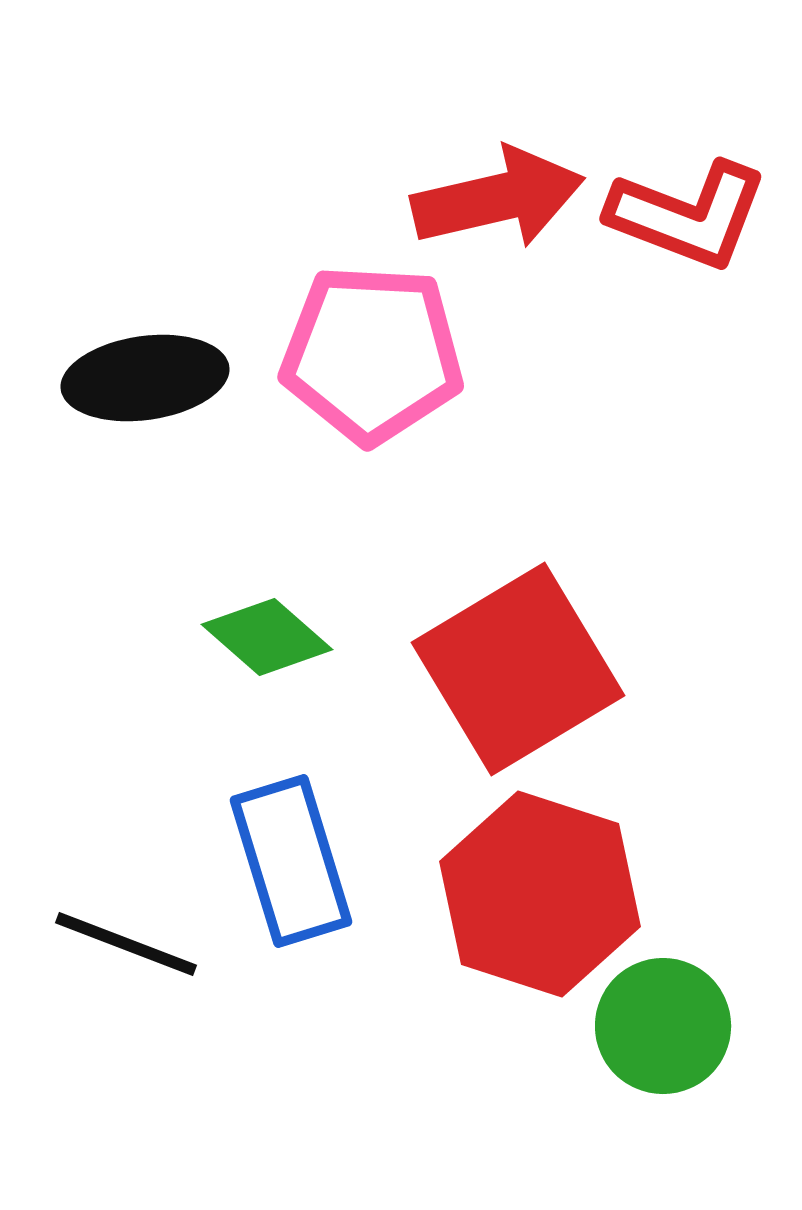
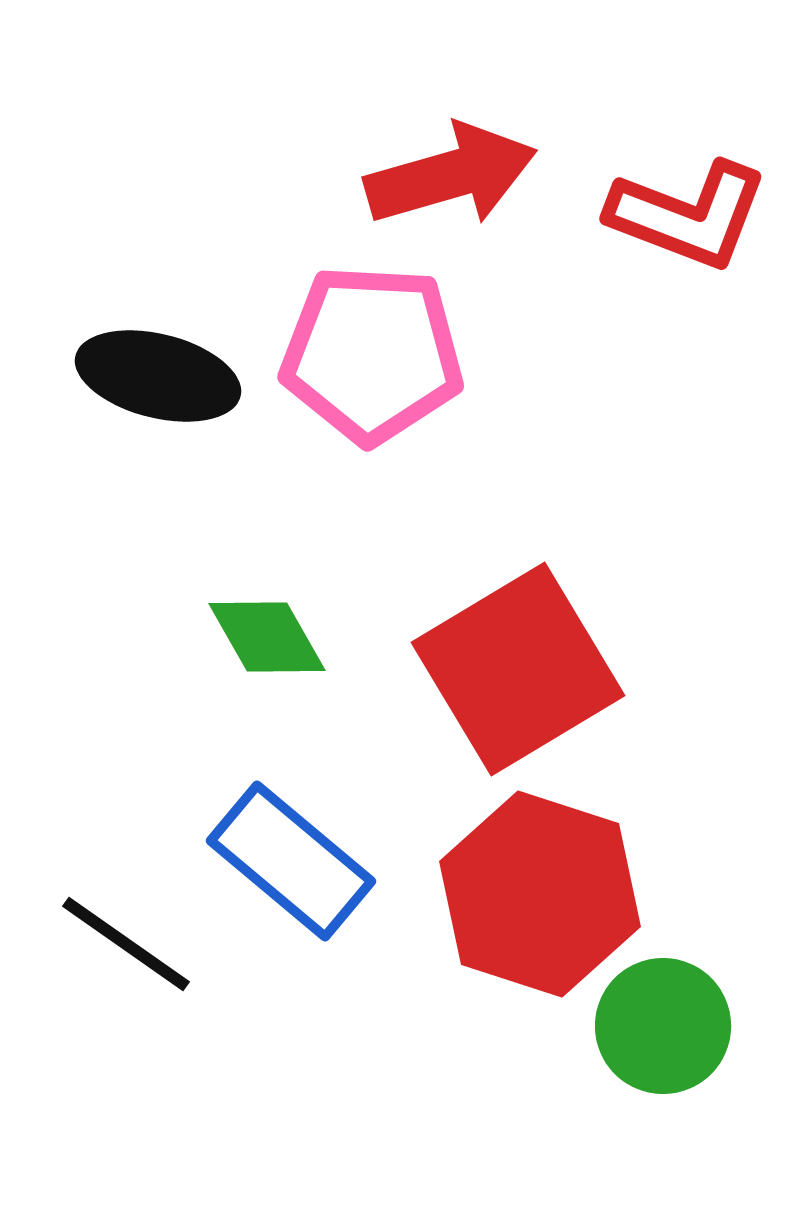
red arrow: moved 47 px left, 23 px up; rotated 3 degrees counterclockwise
black ellipse: moved 13 px right, 2 px up; rotated 22 degrees clockwise
green diamond: rotated 19 degrees clockwise
blue rectangle: rotated 33 degrees counterclockwise
black line: rotated 14 degrees clockwise
